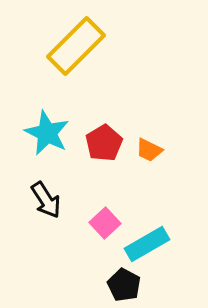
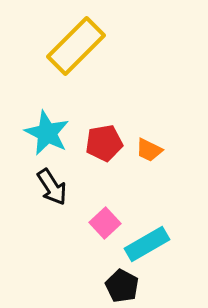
red pentagon: rotated 21 degrees clockwise
black arrow: moved 6 px right, 13 px up
black pentagon: moved 2 px left, 1 px down
